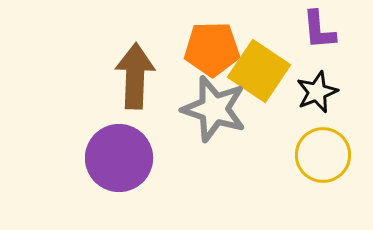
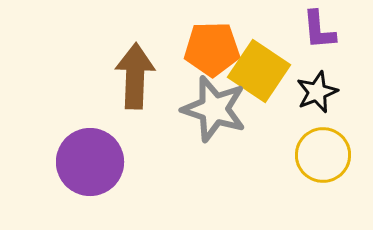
purple circle: moved 29 px left, 4 px down
